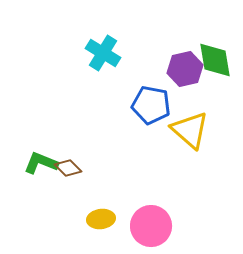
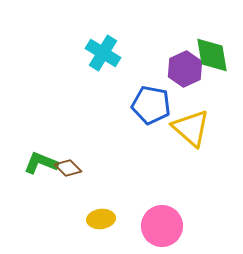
green diamond: moved 3 px left, 5 px up
purple hexagon: rotated 12 degrees counterclockwise
yellow triangle: moved 1 px right, 2 px up
pink circle: moved 11 px right
